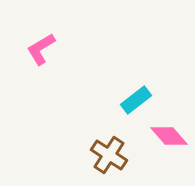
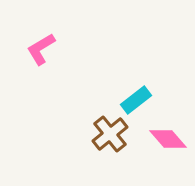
pink diamond: moved 1 px left, 3 px down
brown cross: moved 1 px right, 21 px up; rotated 18 degrees clockwise
